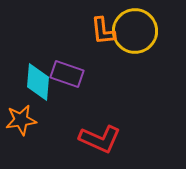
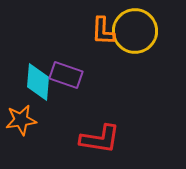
orange L-shape: rotated 8 degrees clockwise
purple rectangle: moved 1 px left, 1 px down
red L-shape: rotated 15 degrees counterclockwise
